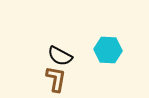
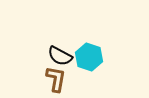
cyan hexagon: moved 19 px left, 7 px down; rotated 16 degrees clockwise
